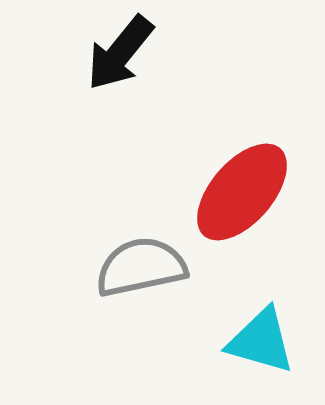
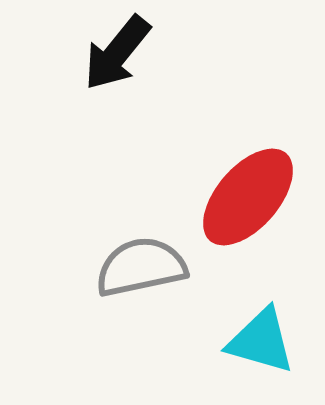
black arrow: moved 3 px left
red ellipse: moved 6 px right, 5 px down
